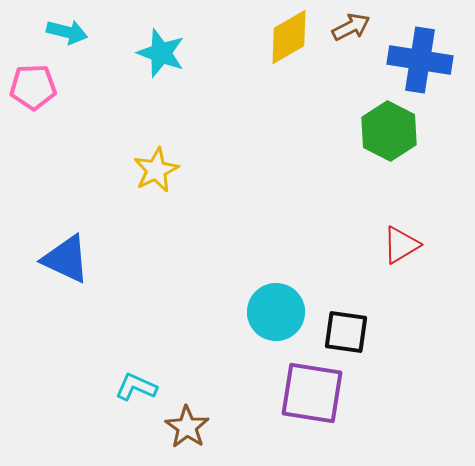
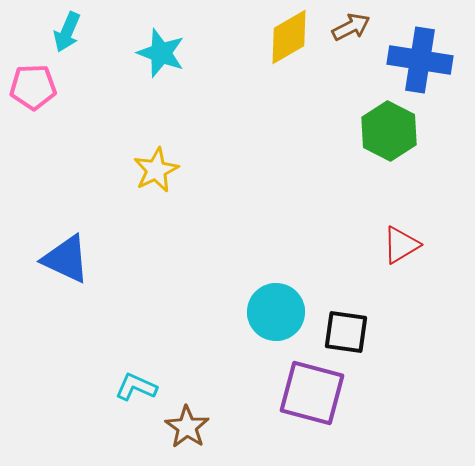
cyan arrow: rotated 99 degrees clockwise
purple square: rotated 6 degrees clockwise
